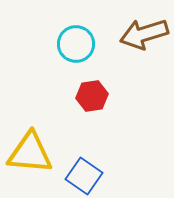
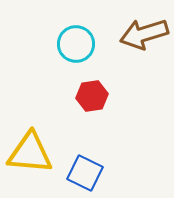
blue square: moved 1 px right, 3 px up; rotated 9 degrees counterclockwise
